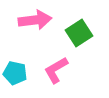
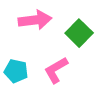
green square: rotated 12 degrees counterclockwise
cyan pentagon: moved 1 px right, 2 px up
